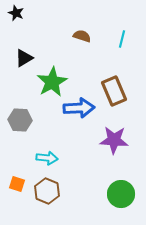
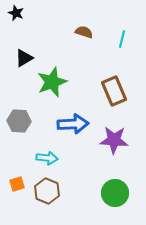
brown semicircle: moved 2 px right, 4 px up
green star: rotated 8 degrees clockwise
blue arrow: moved 6 px left, 16 px down
gray hexagon: moved 1 px left, 1 px down
orange square: rotated 35 degrees counterclockwise
green circle: moved 6 px left, 1 px up
